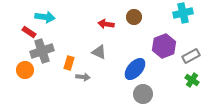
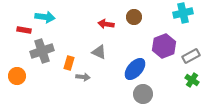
red rectangle: moved 5 px left, 2 px up; rotated 24 degrees counterclockwise
orange circle: moved 8 px left, 6 px down
